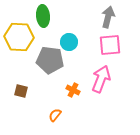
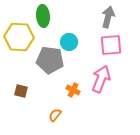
pink square: moved 1 px right
